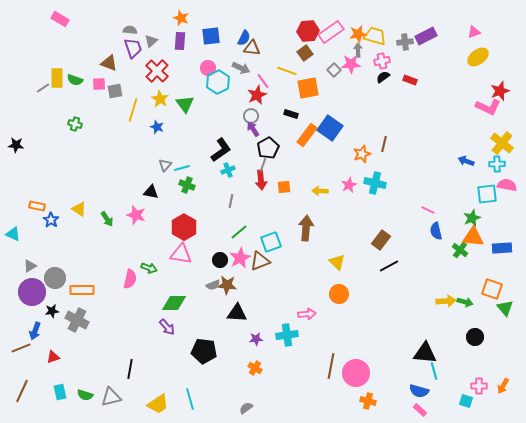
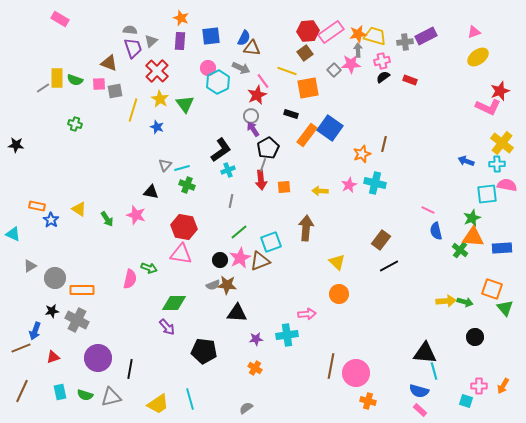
red hexagon at (184, 227): rotated 20 degrees counterclockwise
purple circle at (32, 292): moved 66 px right, 66 px down
